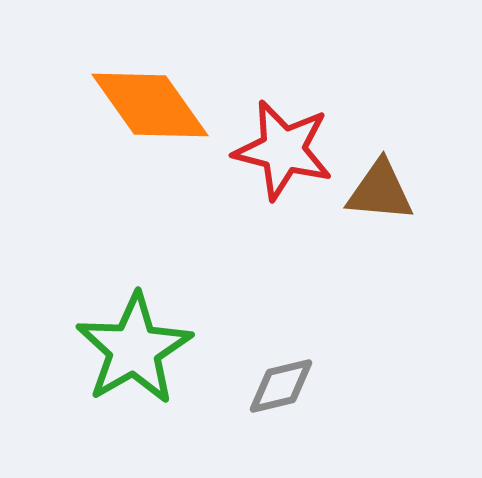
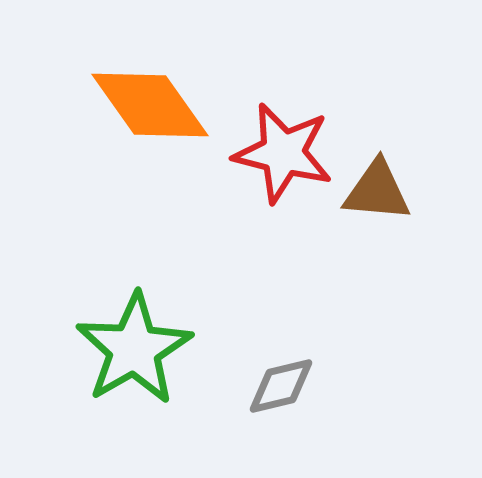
red star: moved 3 px down
brown triangle: moved 3 px left
